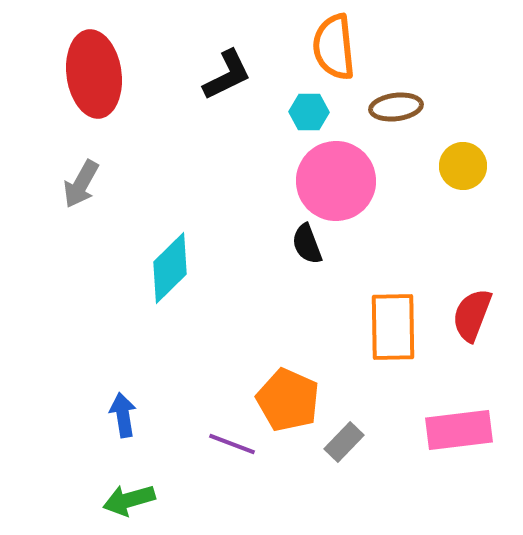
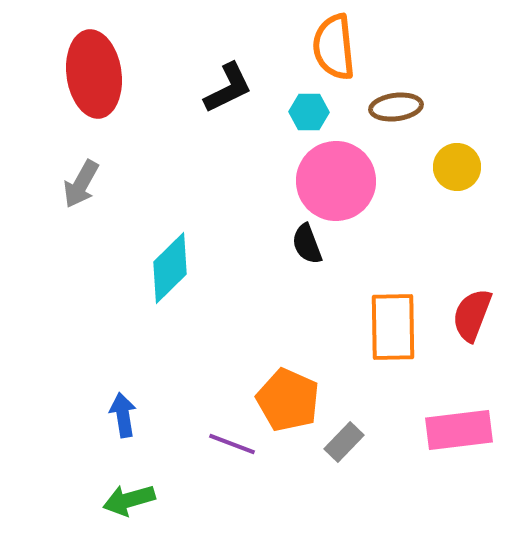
black L-shape: moved 1 px right, 13 px down
yellow circle: moved 6 px left, 1 px down
